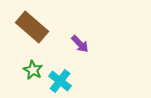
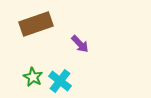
brown rectangle: moved 4 px right, 3 px up; rotated 60 degrees counterclockwise
green star: moved 7 px down
